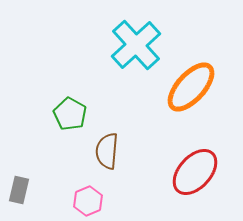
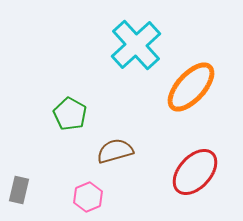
brown semicircle: moved 8 px right; rotated 69 degrees clockwise
pink hexagon: moved 4 px up
